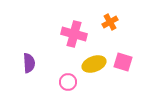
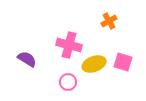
orange cross: moved 1 px left, 1 px up
pink cross: moved 5 px left, 11 px down
purple semicircle: moved 2 px left, 4 px up; rotated 54 degrees counterclockwise
